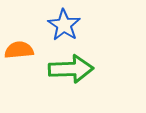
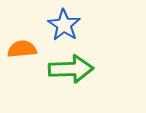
orange semicircle: moved 3 px right, 1 px up
